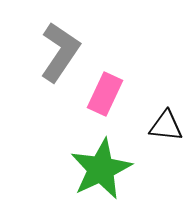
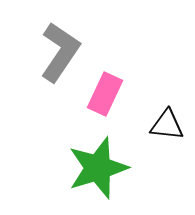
black triangle: moved 1 px right, 1 px up
green star: moved 3 px left, 1 px up; rotated 8 degrees clockwise
